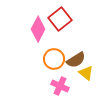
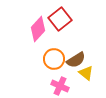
pink diamond: rotated 15 degrees clockwise
